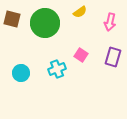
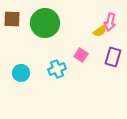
yellow semicircle: moved 20 px right, 19 px down
brown square: rotated 12 degrees counterclockwise
